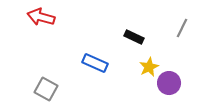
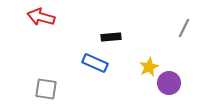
gray line: moved 2 px right
black rectangle: moved 23 px left; rotated 30 degrees counterclockwise
gray square: rotated 20 degrees counterclockwise
